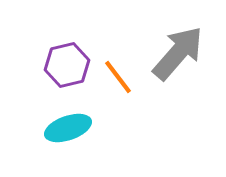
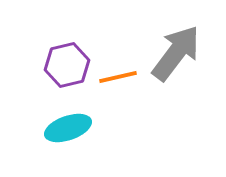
gray arrow: moved 2 px left; rotated 4 degrees counterclockwise
orange line: rotated 66 degrees counterclockwise
